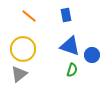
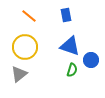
yellow circle: moved 2 px right, 2 px up
blue circle: moved 1 px left, 5 px down
